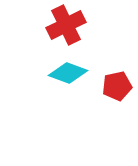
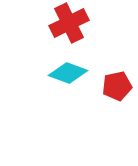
red cross: moved 3 px right, 2 px up
